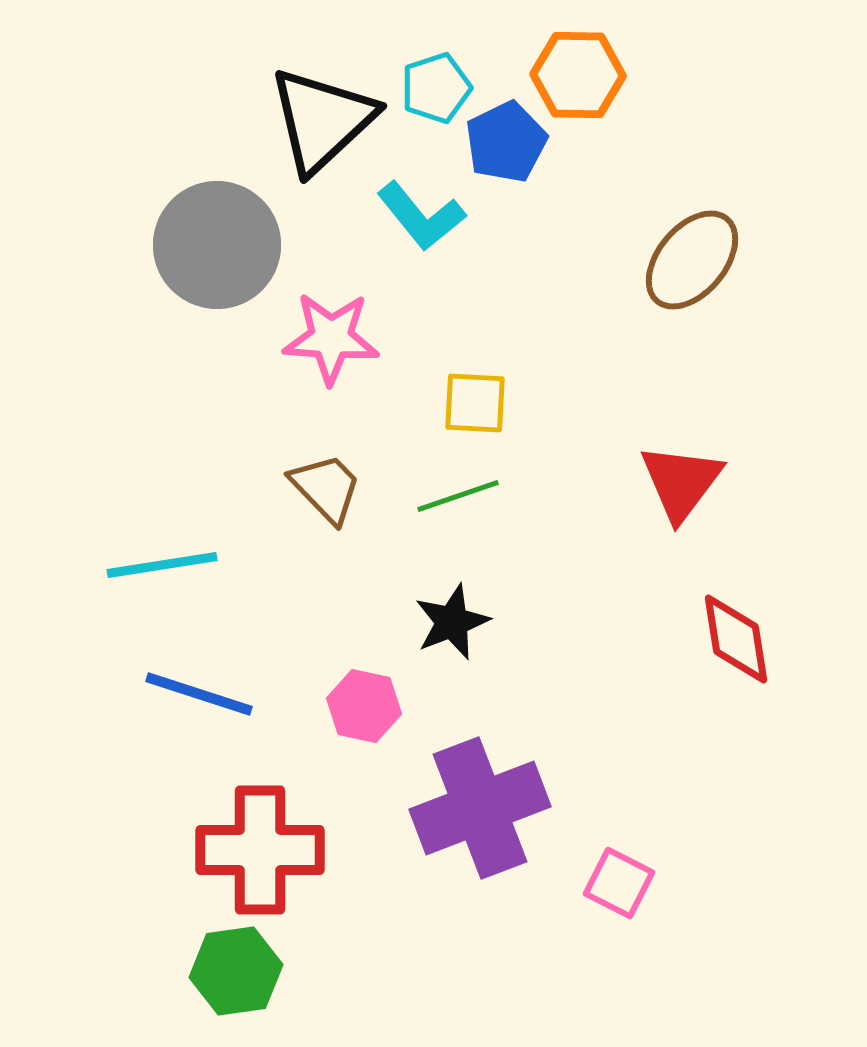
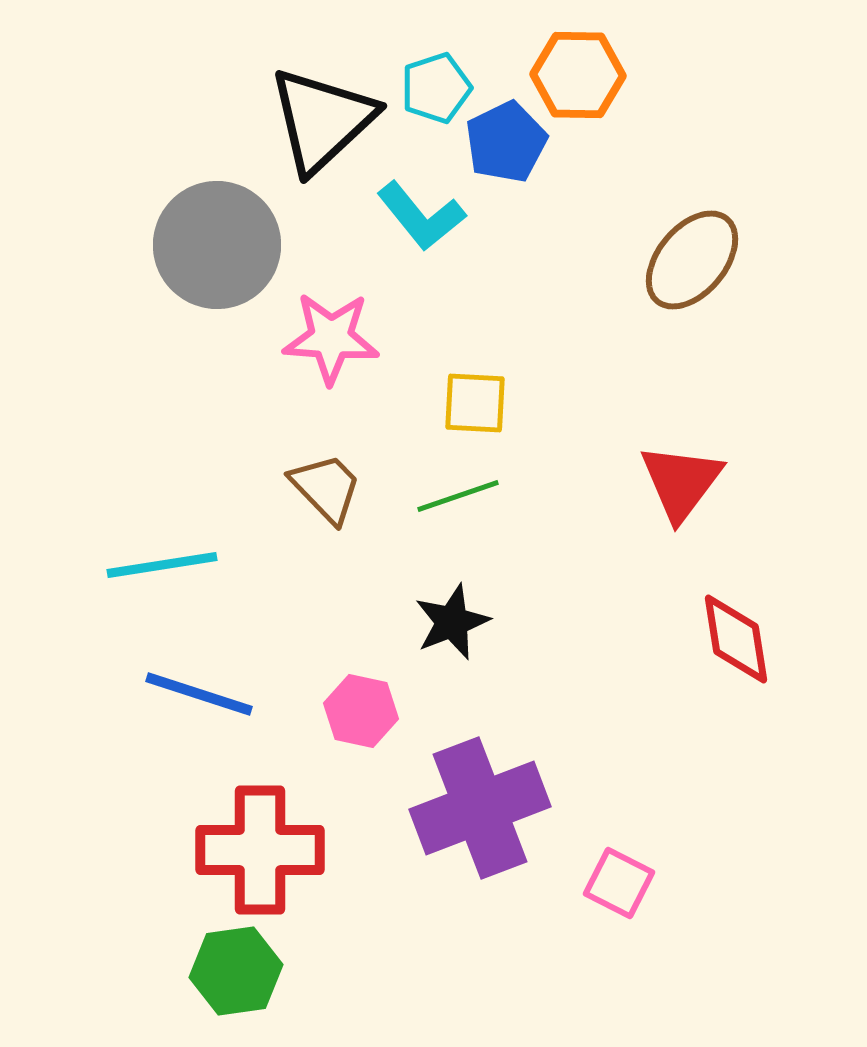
pink hexagon: moved 3 px left, 5 px down
